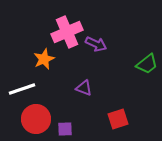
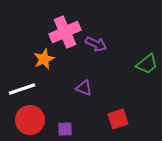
pink cross: moved 2 px left
red circle: moved 6 px left, 1 px down
